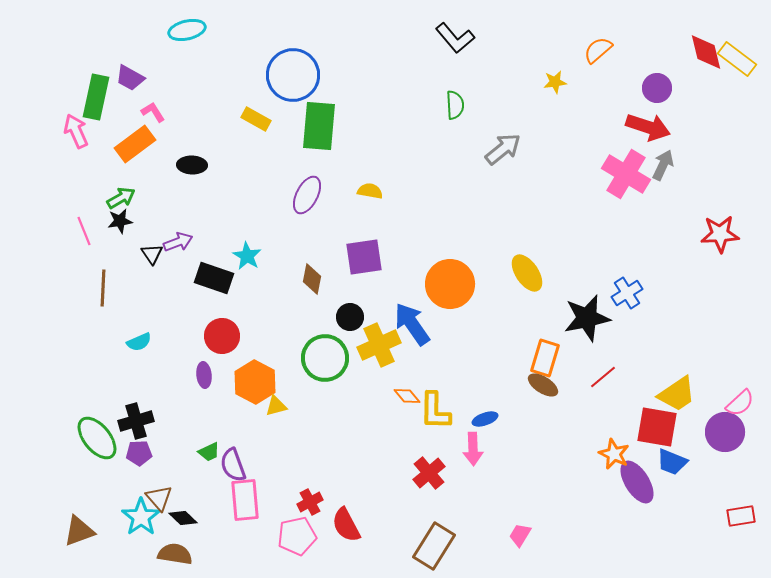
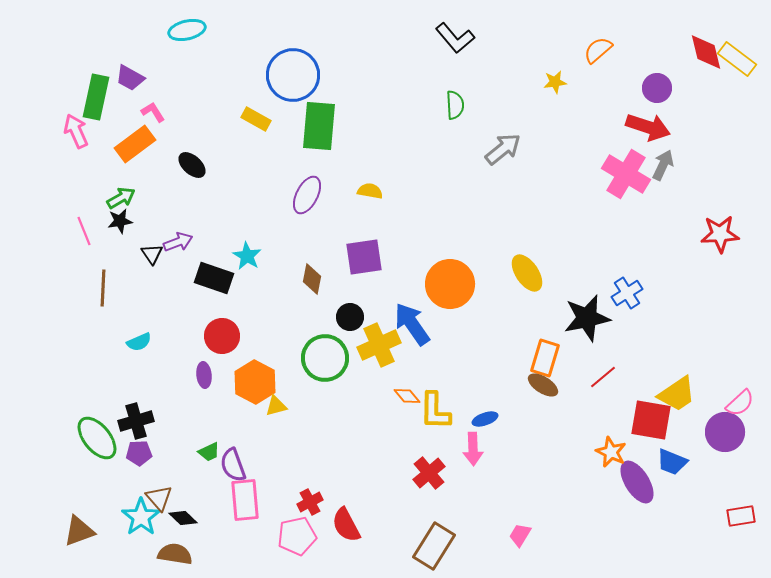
black ellipse at (192, 165): rotated 40 degrees clockwise
red square at (657, 427): moved 6 px left, 7 px up
orange star at (614, 454): moved 3 px left, 2 px up
